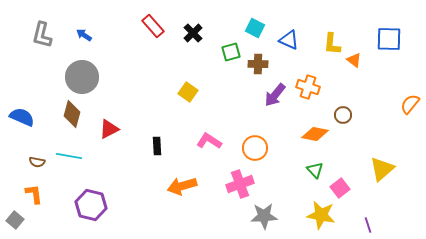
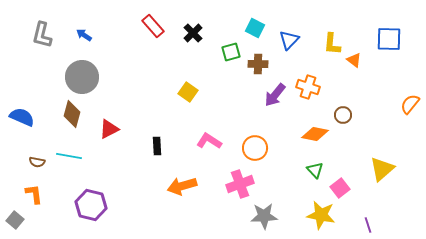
blue triangle: rotated 50 degrees clockwise
